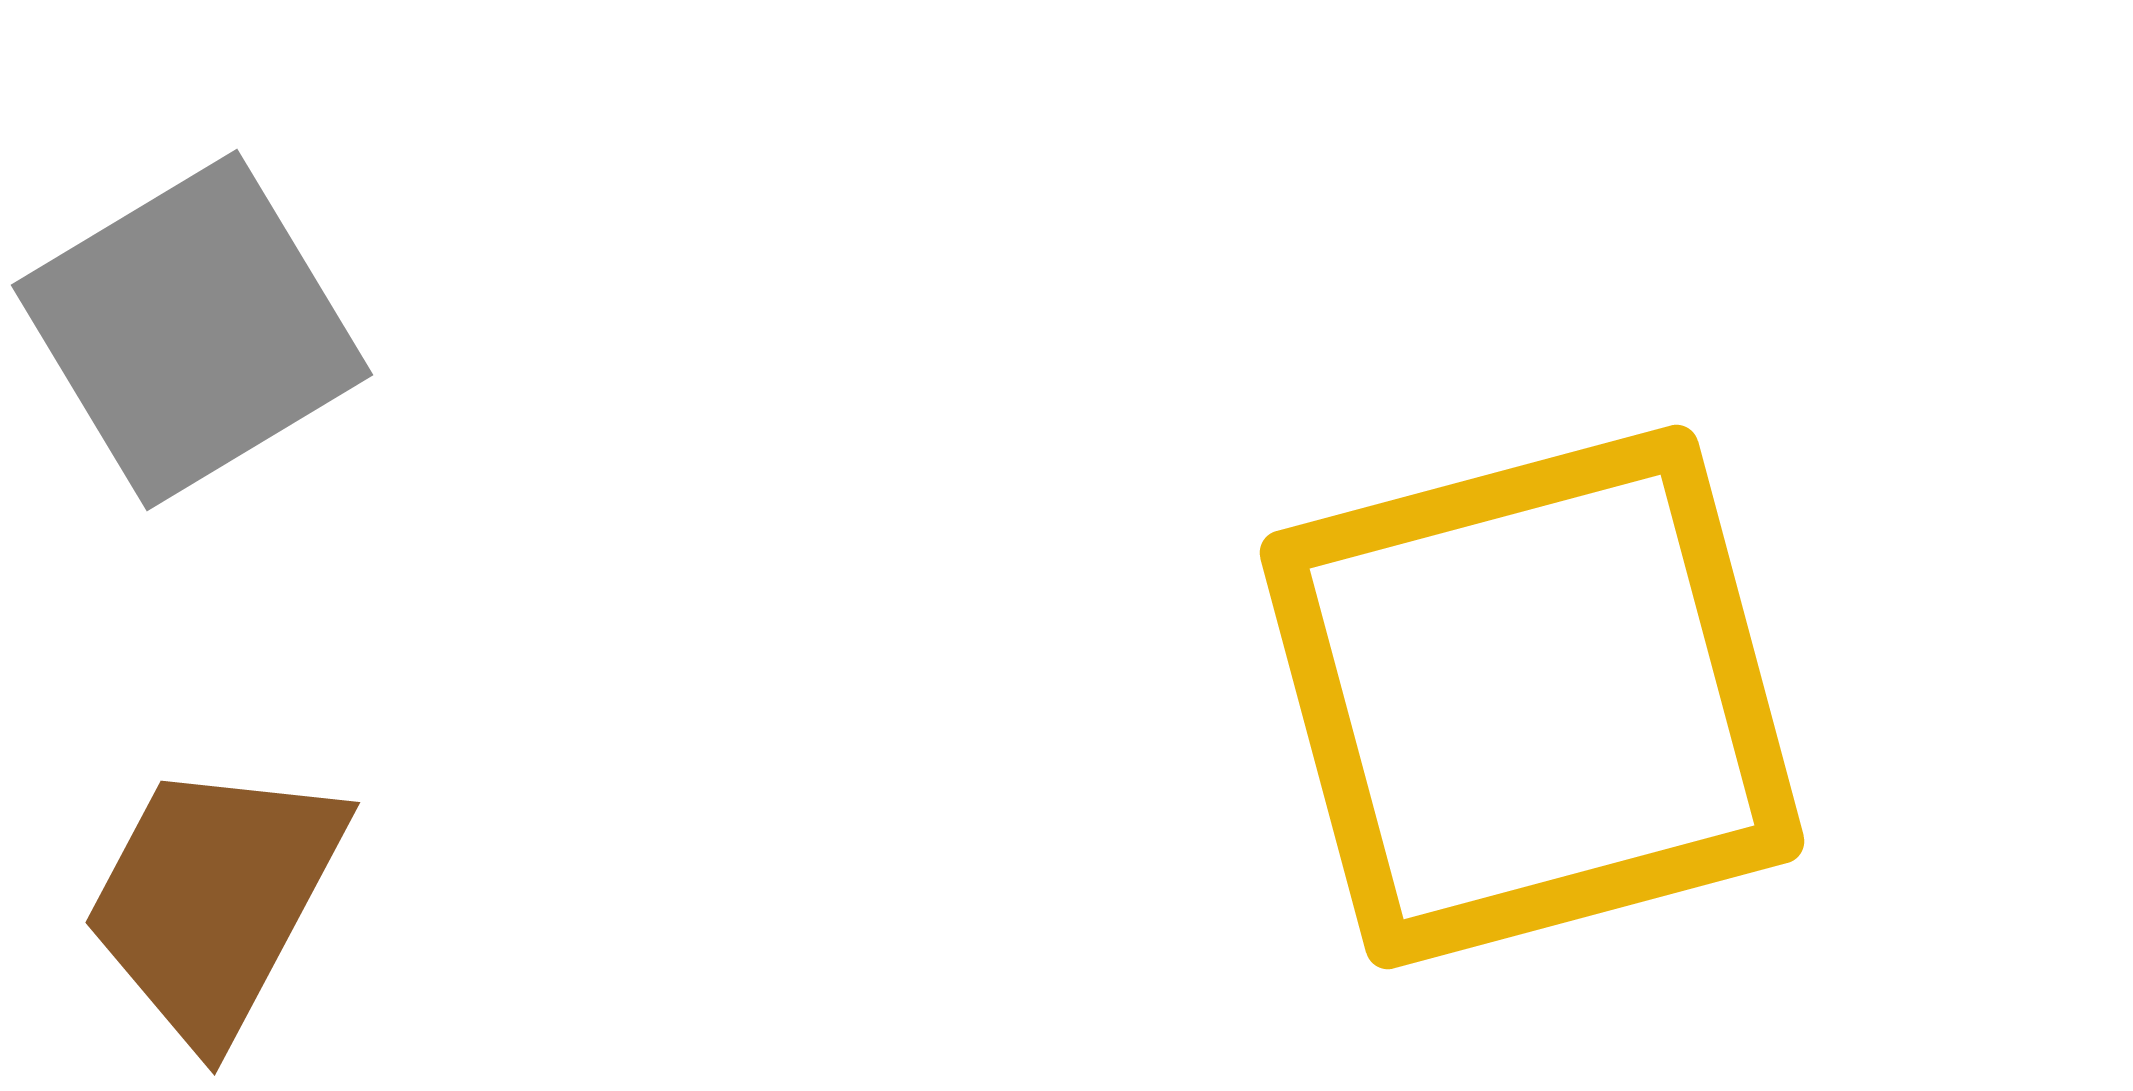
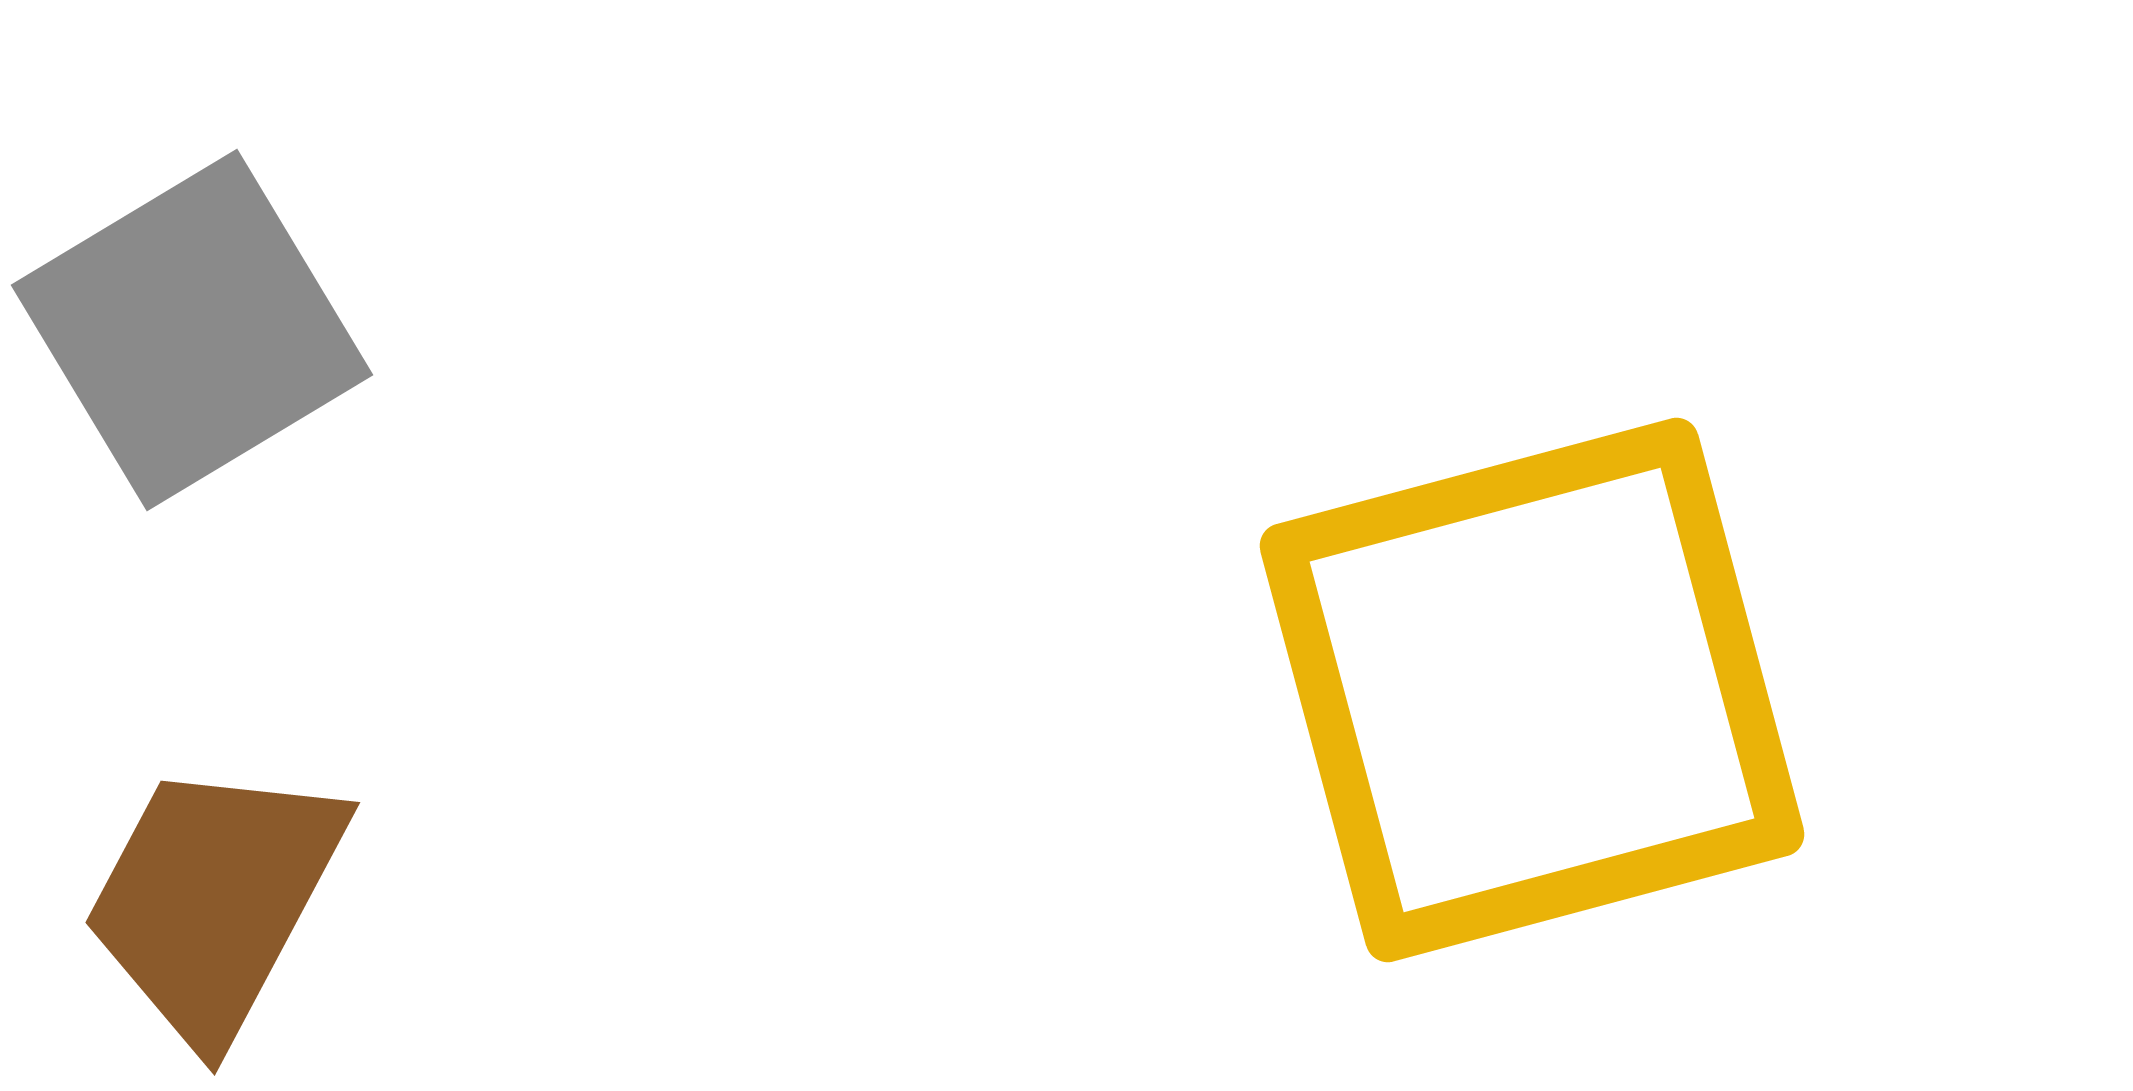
yellow square: moved 7 px up
